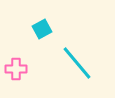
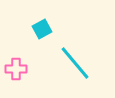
cyan line: moved 2 px left
